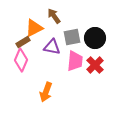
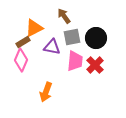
brown arrow: moved 10 px right
black circle: moved 1 px right
